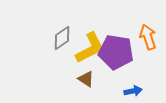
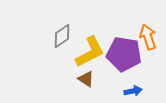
gray diamond: moved 2 px up
yellow L-shape: moved 4 px down
purple pentagon: moved 8 px right, 2 px down
